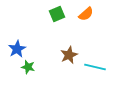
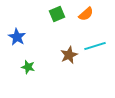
blue star: moved 12 px up; rotated 12 degrees counterclockwise
cyan line: moved 21 px up; rotated 30 degrees counterclockwise
